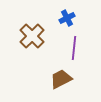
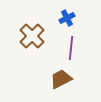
purple line: moved 3 px left
